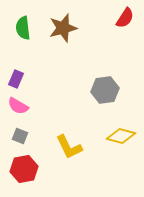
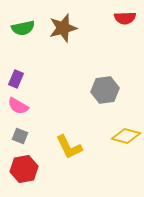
red semicircle: rotated 55 degrees clockwise
green semicircle: rotated 95 degrees counterclockwise
yellow diamond: moved 5 px right
